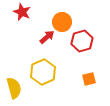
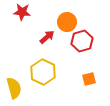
red star: rotated 18 degrees counterclockwise
orange circle: moved 5 px right
yellow hexagon: rotated 10 degrees counterclockwise
